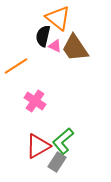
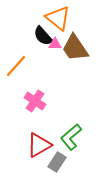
black semicircle: rotated 55 degrees counterclockwise
pink triangle: moved 2 px up; rotated 24 degrees counterclockwise
orange line: rotated 15 degrees counterclockwise
green L-shape: moved 8 px right, 4 px up
red triangle: moved 1 px right, 1 px up
